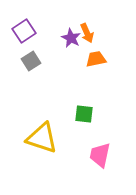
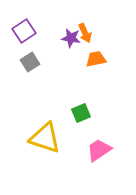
orange arrow: moved 2 px left
purple star: rotated 18 degrees counterclockwise
gray square: moved 1 px left, 1 px down
green square: moved 3 px left, 1 px up; rotated 30 degrees counterclockwise
yellow triangle: moved 3 px right
pink trapezoid: moved 1 px left, 5 px up; rotated 44 degrees clockwise
